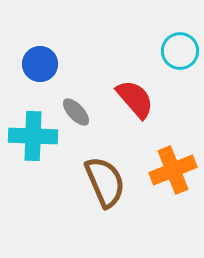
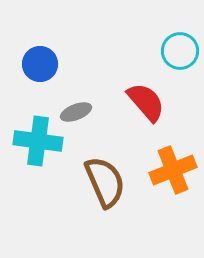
red semicircle: moved 11 px right, 3 px down
gray ellipse: rotated 68 degrees counterclockwise
cyan cross: moved 5 px right, 5 px down; rotated 6 degrees clockwise
